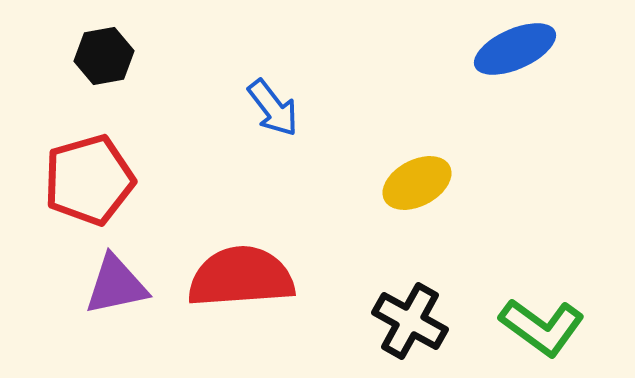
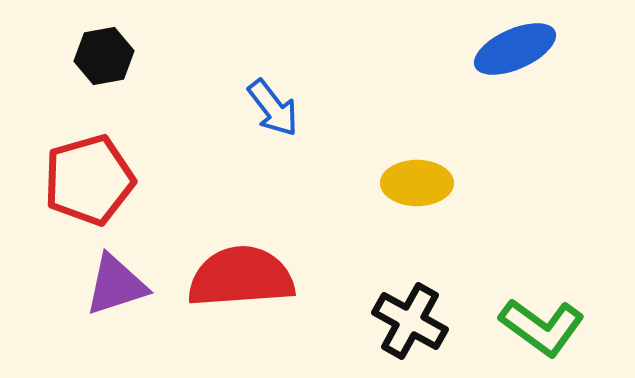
yellow ellipse: rotated 28 degrees clockwise
purple triangle: rotated 6 degrees counterclockwise
